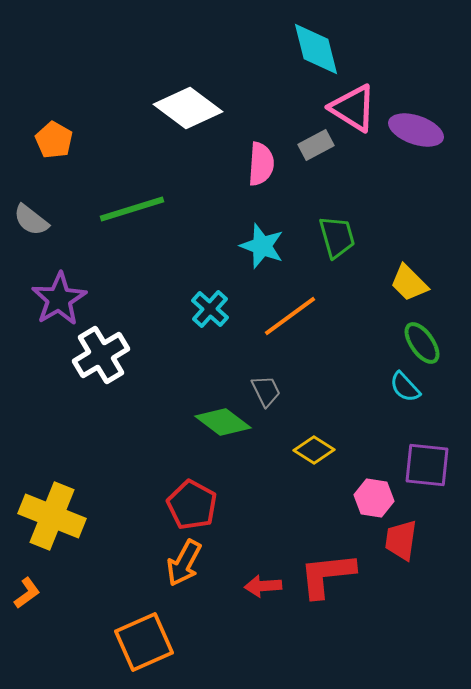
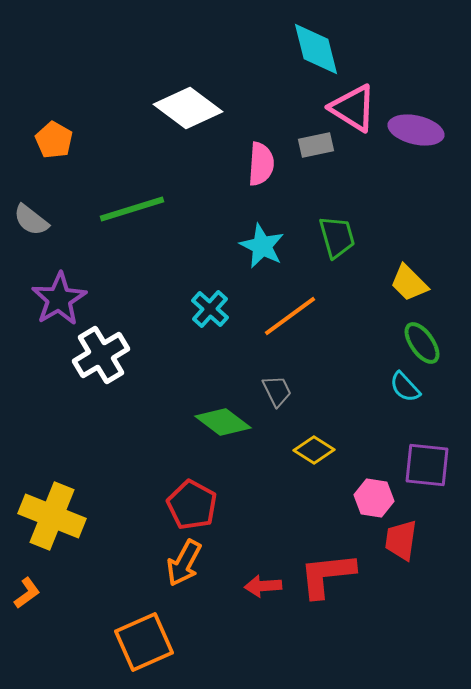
purple ellipse: rotated 6 degrees counterclockwise
gray rectangle: rotated 16 degrees clockwise
cyan star: rotated 6 degrees clockwise
gray trapezoid: moved 11 px right
